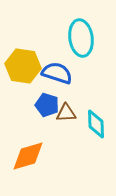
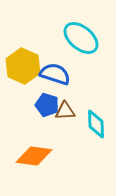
cyan ellipse: rotated 42 degrees counterclockwise
yellow hexagon: rotated 16 degrees clockwise
blue semicircle: moved 2 px left, 1 px down
brown triangle: moved 1 px left, 2 px up
orange diamond: moved 6 px right; rotated 24 degrees clockwise
